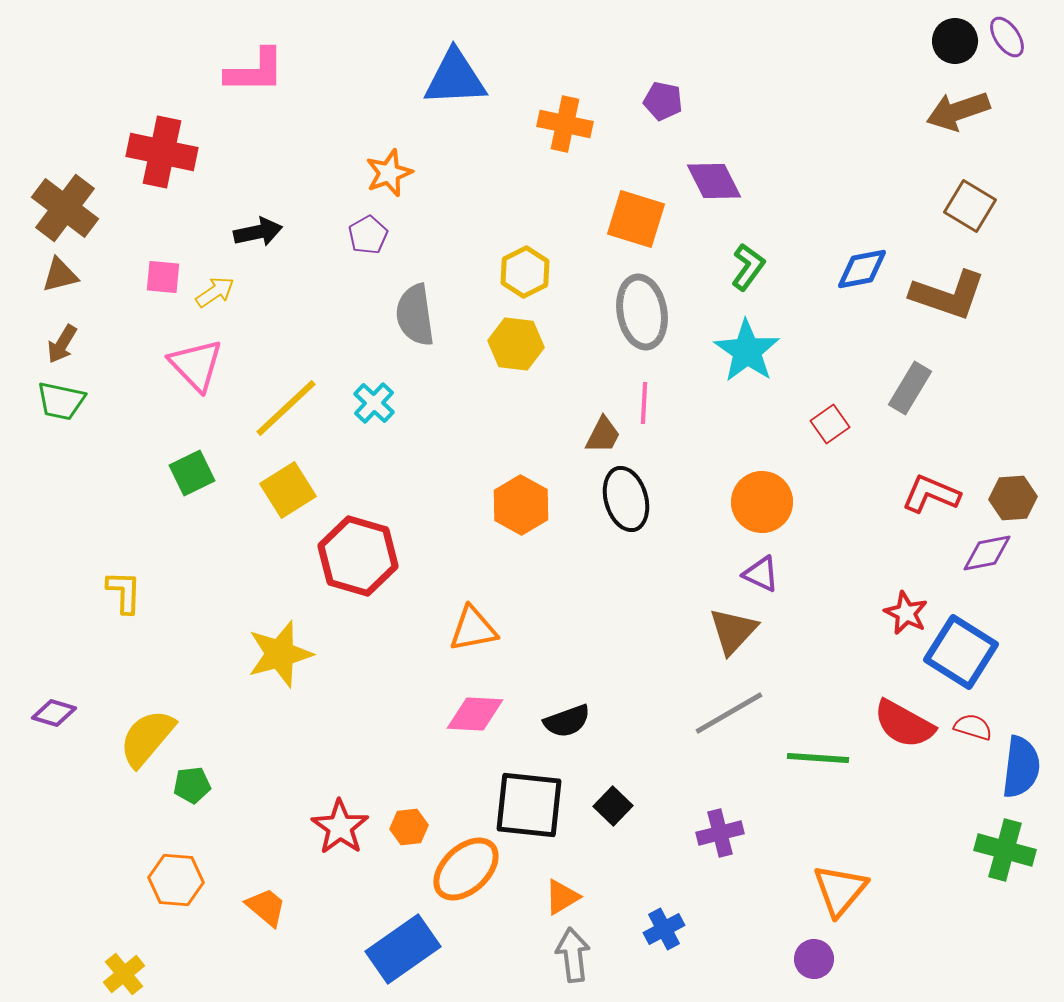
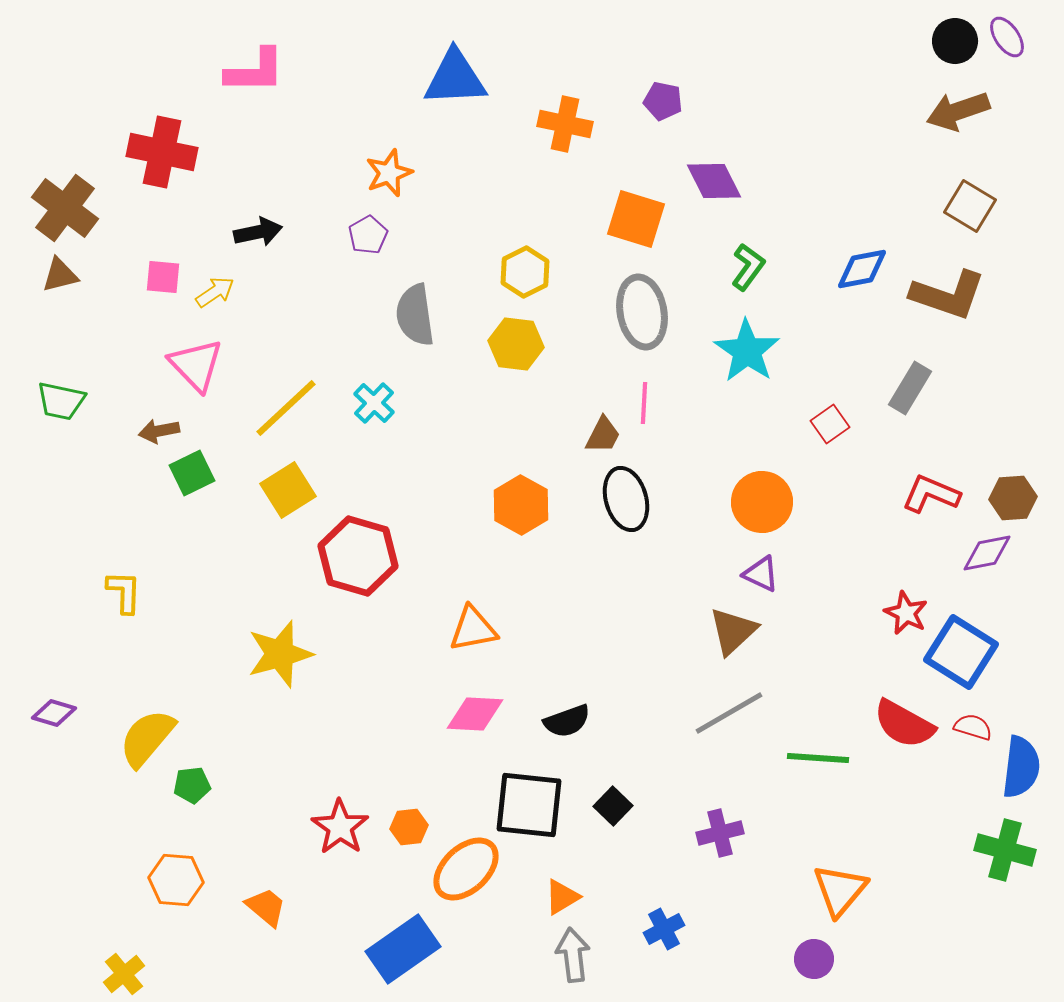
brown arrow at (62, 344): moved 97 px right, 87 px down; rotated 48 degrees clockwise
brown triangle at (733, 631): rotated 4 degrees clockwise
